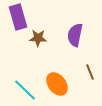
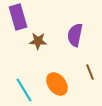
brown star: moved 3 px down
cyan line: moved 1 px left; rotated 15 degrees clockwise
